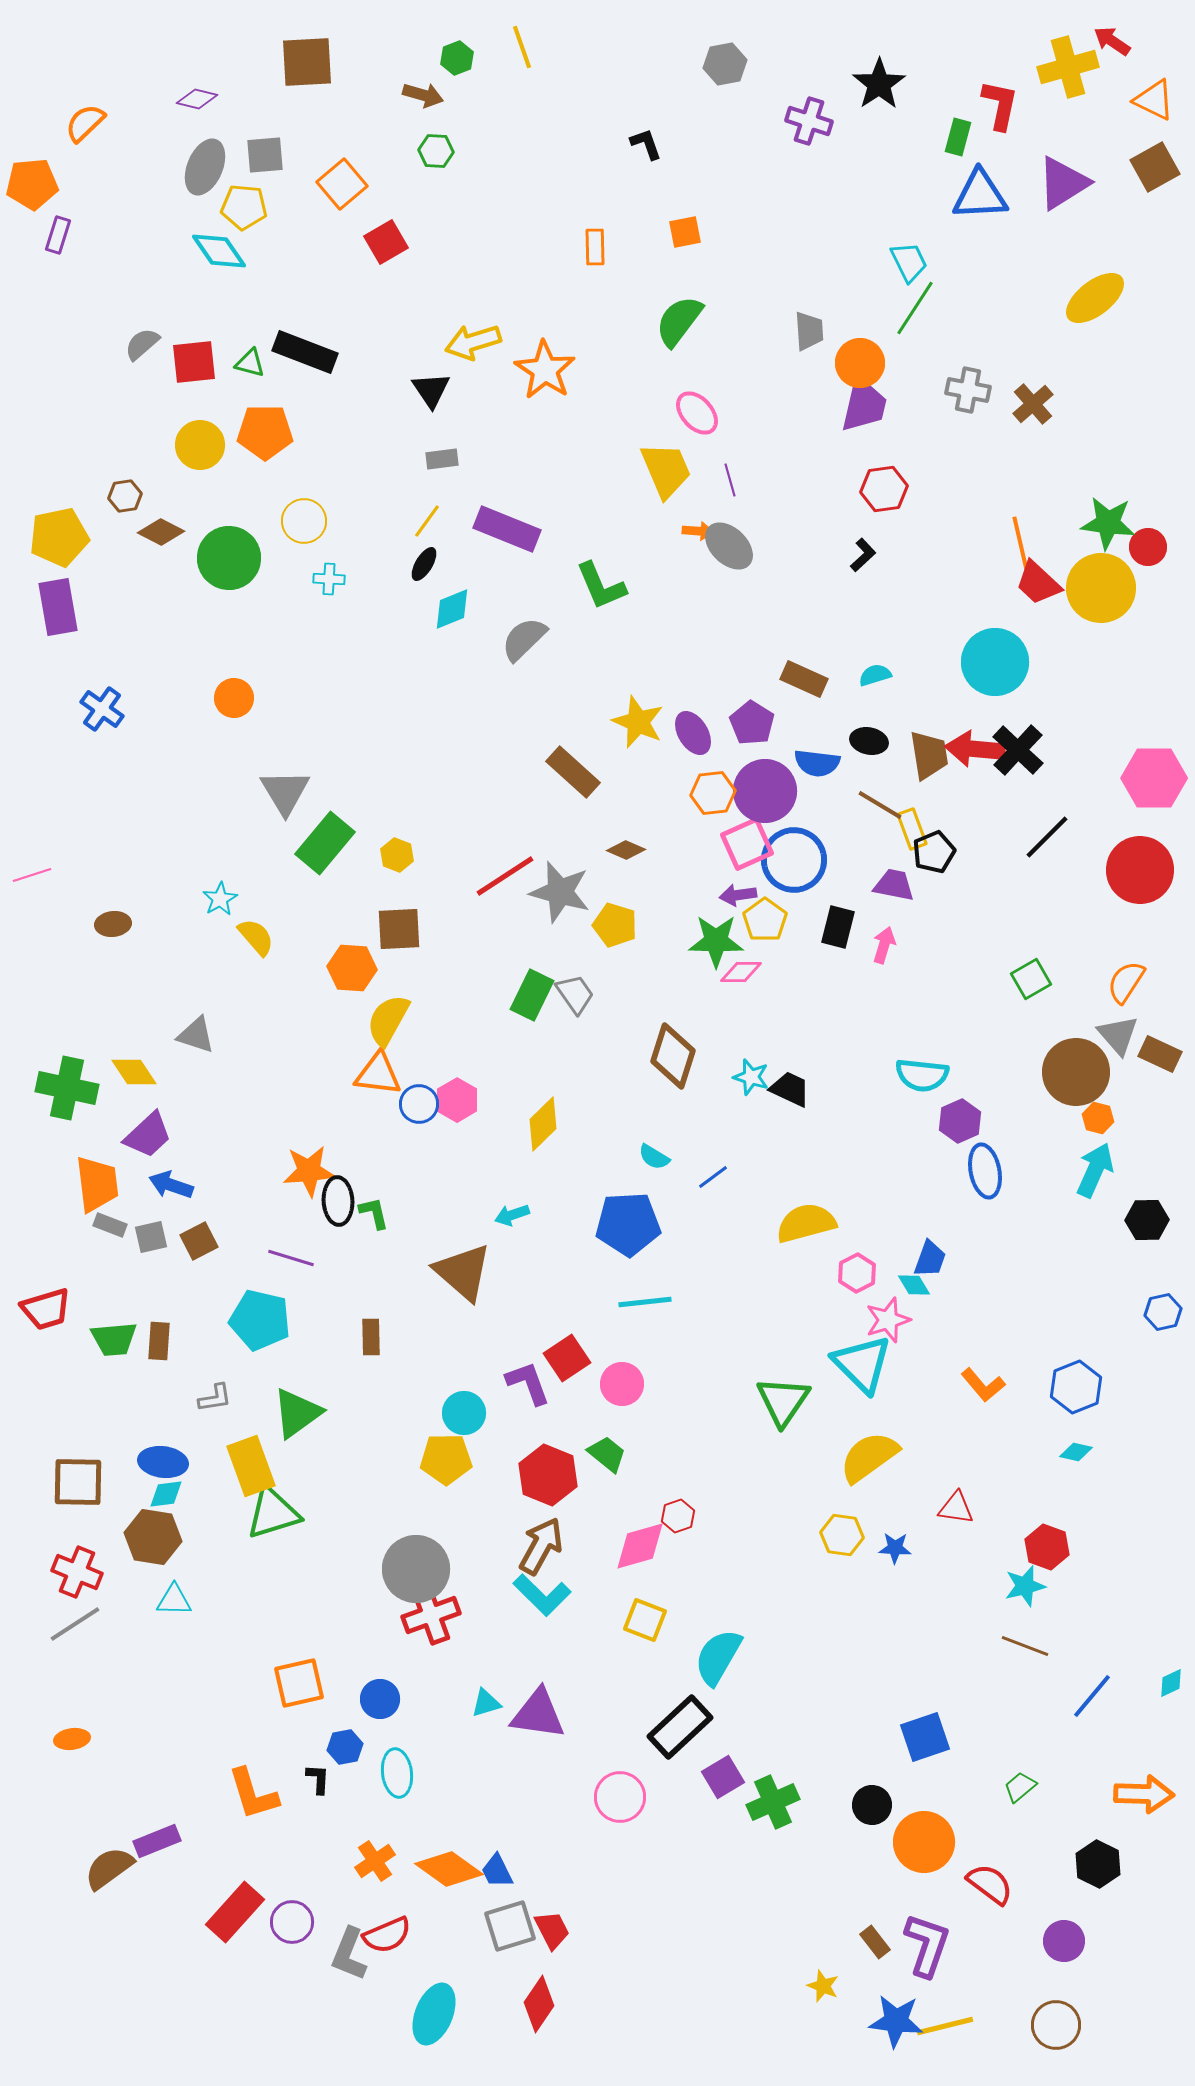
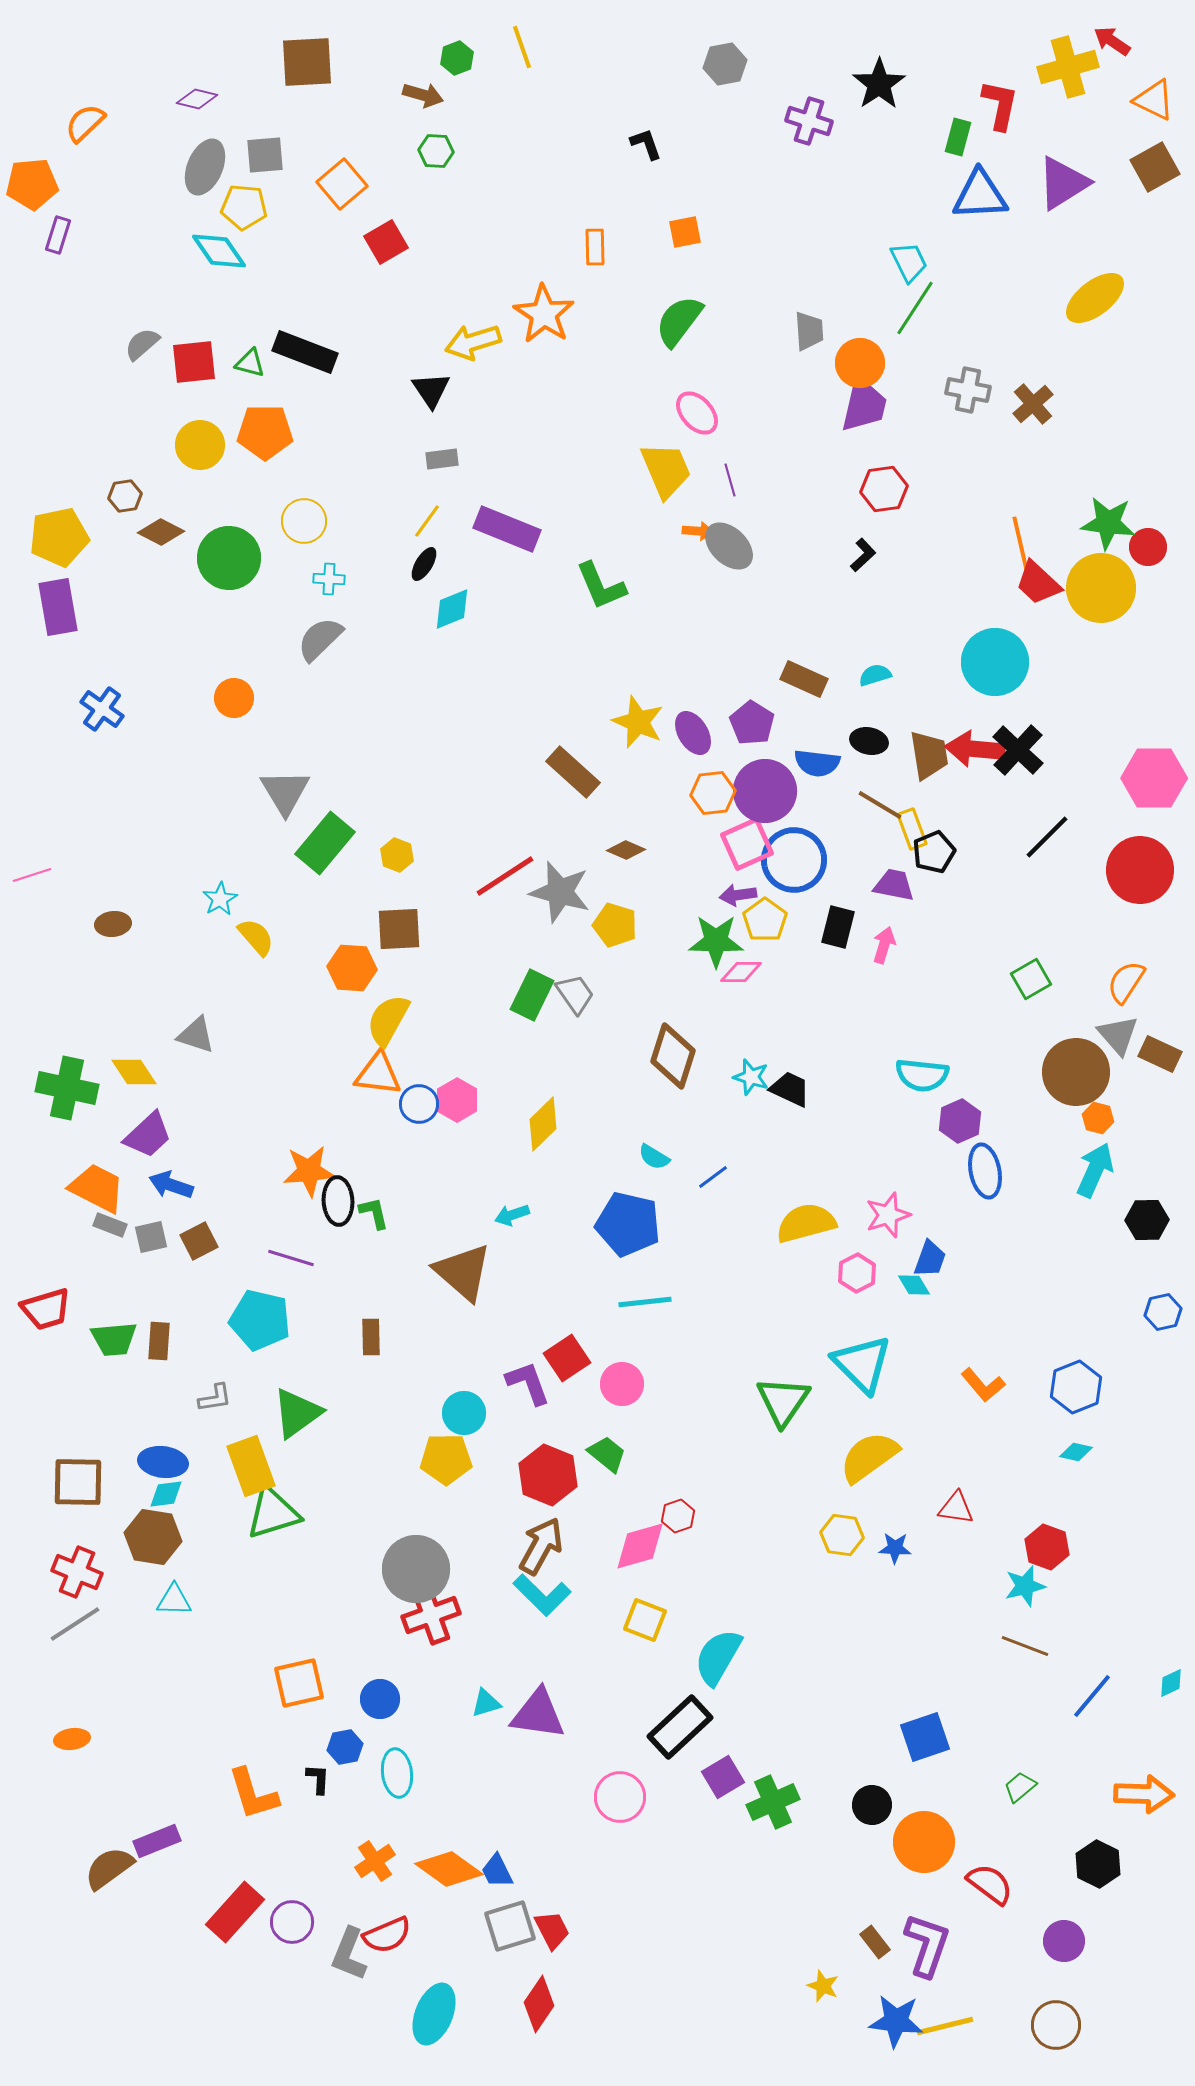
orange star at (545, 370): moved 1 px left, 56 px up
gray semicircle at (524, 639): moved 204 px left
orange trapezoid at (97, 1184): moved 4 px down; rotated 56 degrees counterclockwise
blue pentagon at (628, 1224): rotated 16 degrees clockwise
pink star at (888, 1320): moved 105 px up
